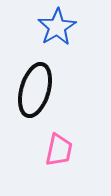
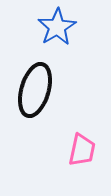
pink trapezoid: moved 23 px right
